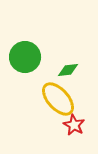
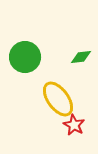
green diamond: moved 13 px right, 13 px up
yellow ellipse: rotated 6 degrees clockwise
